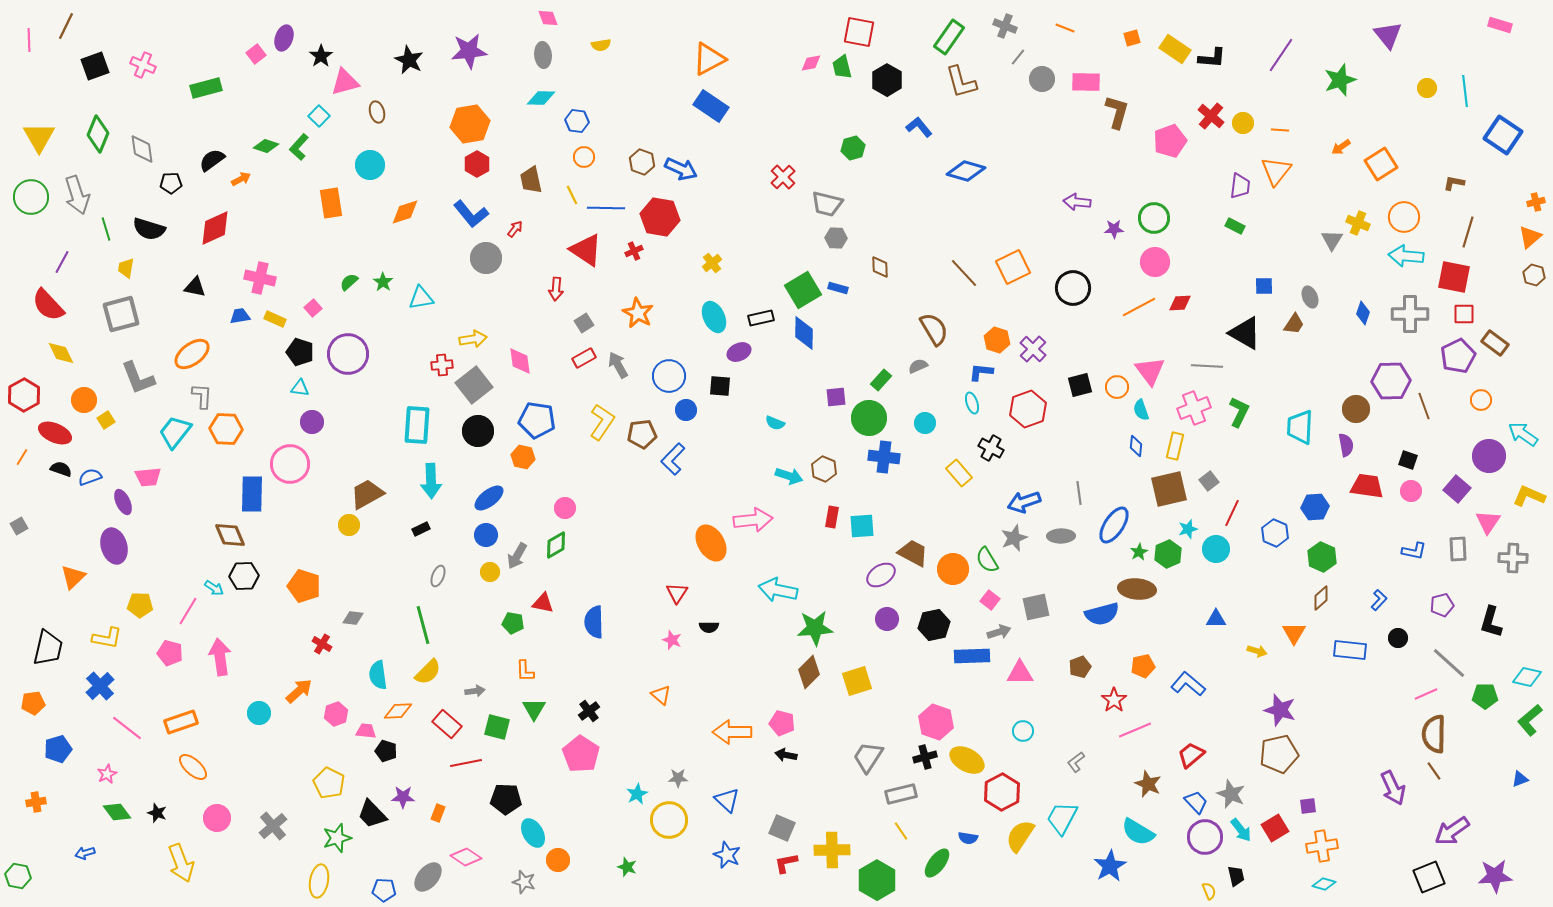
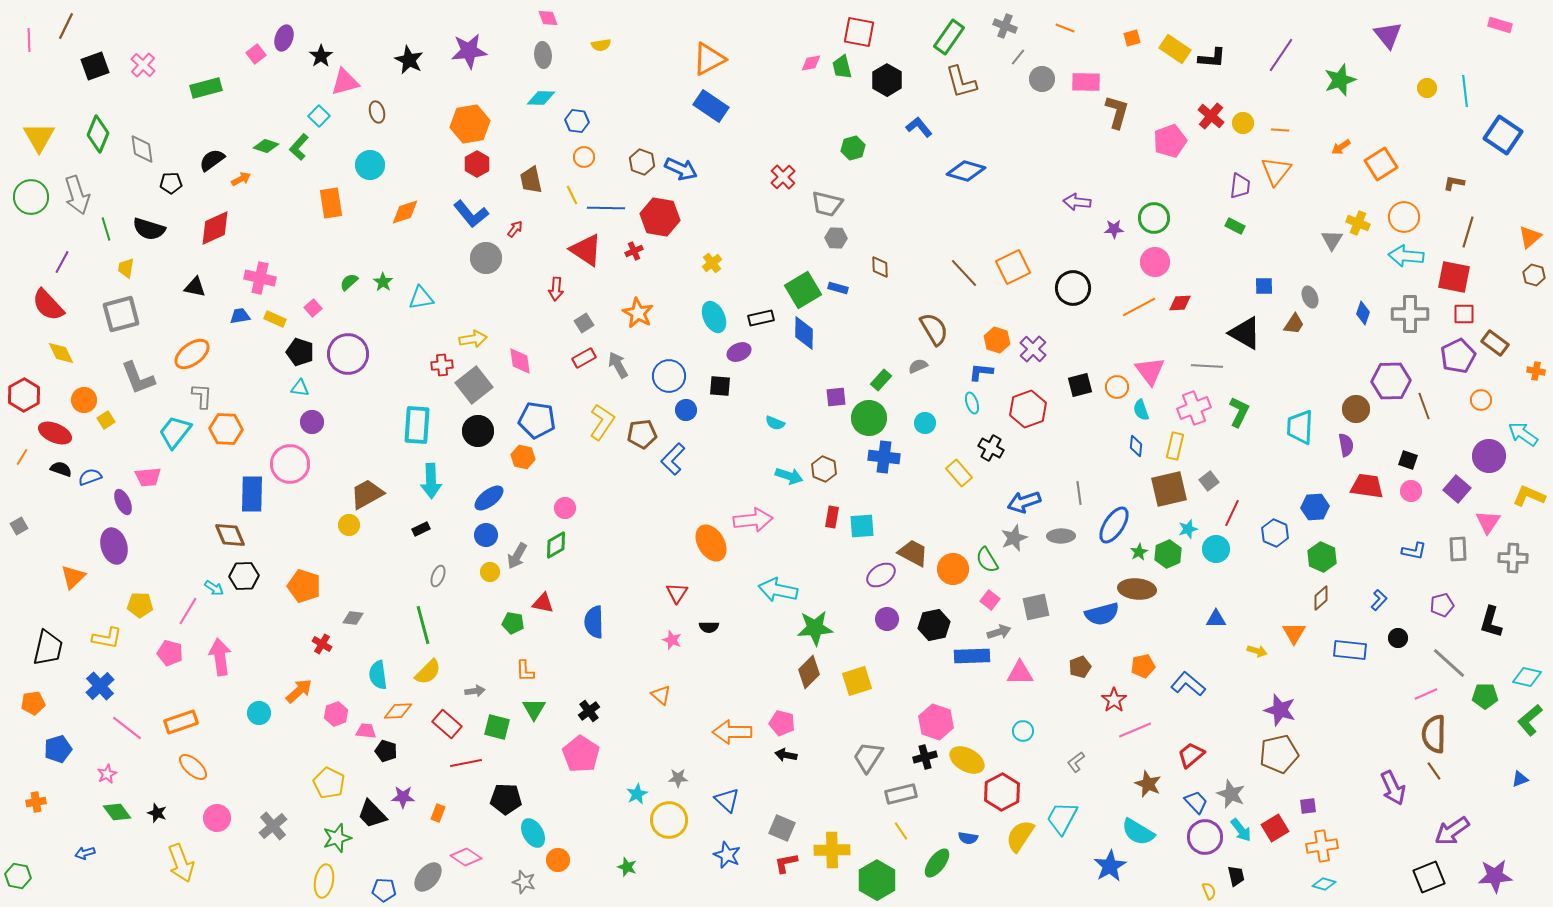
pink cross at (143, 65): rotated 20 degrees clockwise
orange cross at (1536, 202): moved 169 px down; rotated 24 degrees clockwise
yellow ellipse at (319, 881): moved 5 px right
